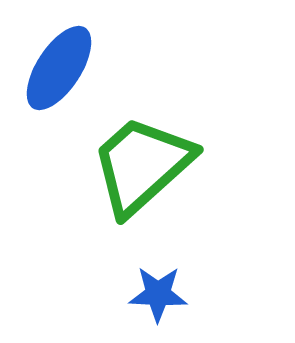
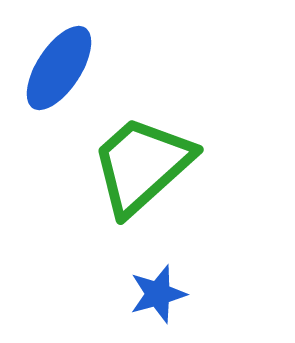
blue star: rotated 18 degrees counterclockwise
